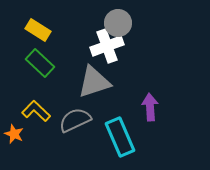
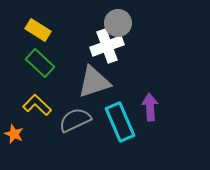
yellow L-shape: moved 1 px right, 6 px up
cyan rectangle: moved 15 px up
